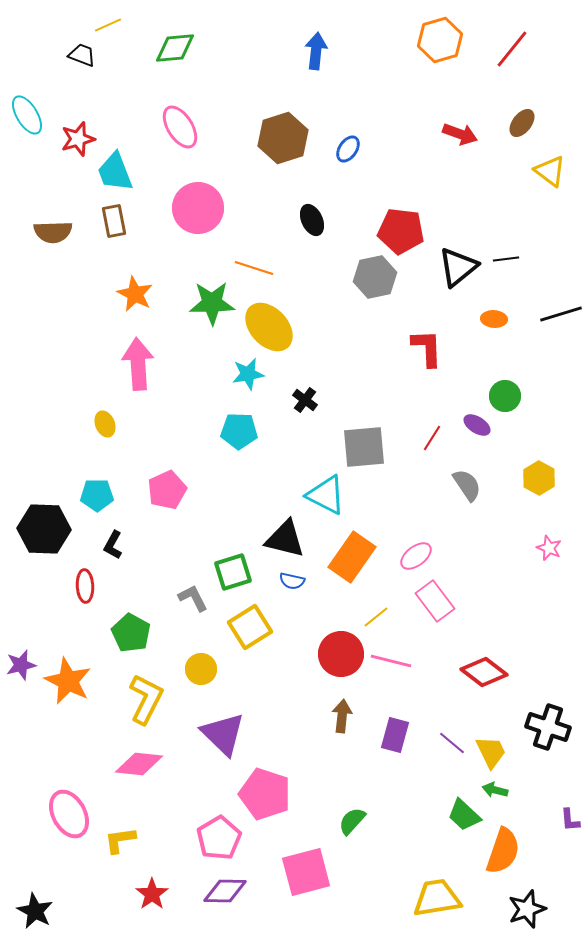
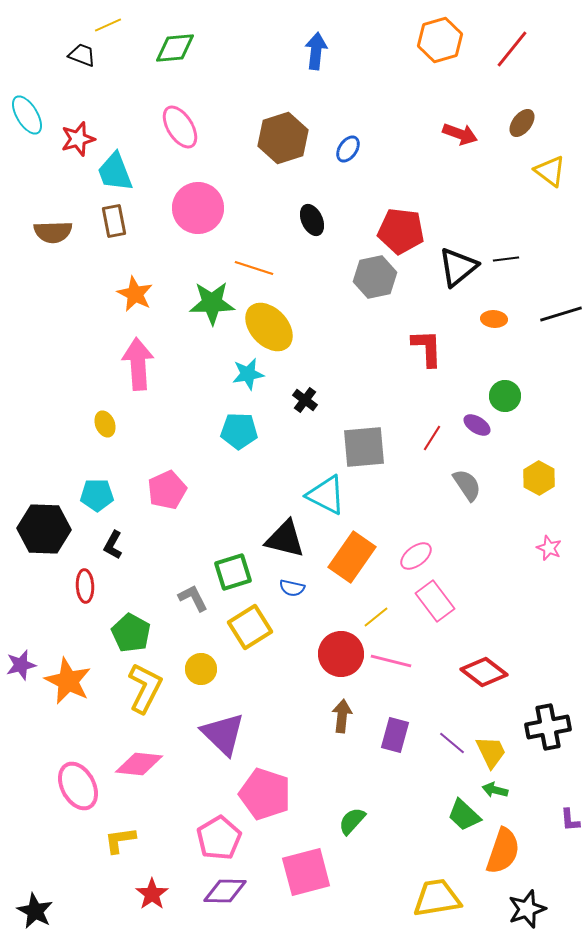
blue semicircle at (292, 581): moved 7 px down
yellow L-shape at (146, 699): moved 1 px left, 11 px up
black cross at (548, 727): rotated 30 degrees counterclockwise
pink ellipse at (69, 814): moved 9 px right, 28 px up
